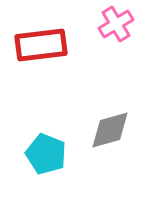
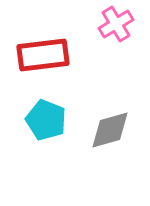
red rectangle: moved 2 px right, 10 px down
cyan pentagon: moved 34 px up
